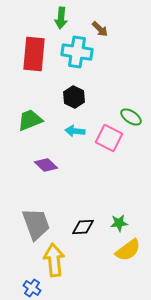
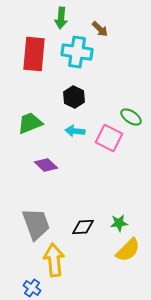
green trapezoid: moved 3 px down
yellow semicircle: rotated 8 degrees counterclockwise
